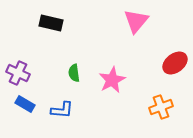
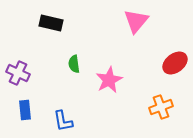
green semicircle: moved 9 px up
pink star: moved 3 px left
blue rectangle: moved 6 px down; rotated 54 degrees clockwise
blue L-shape: moved 1 px right, 11 px down; rotated 75 degrees clockwise
